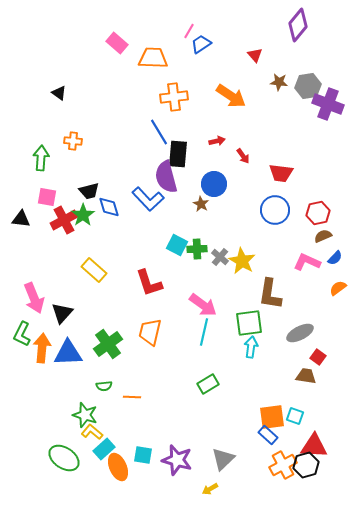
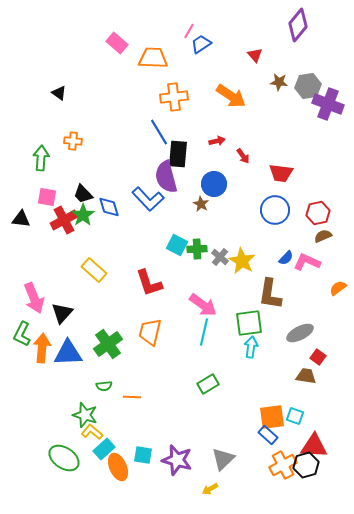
black trapezoid at (89, 191): moved 6 px left, 3 px down; rotated 60 degrees clockwise
blue semicircle at (335, 258): moved 49 px left
